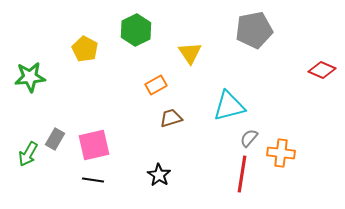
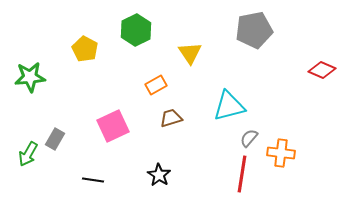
pink square: moved 19 px right, 19 px up; rotated 12 degrees counterclockwise
